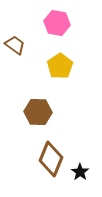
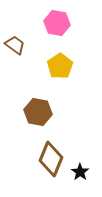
brown hexagon: rotated 8 degrees clockwise
